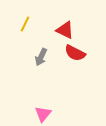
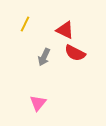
gray arrow: moved 3 px right
pink triangle: moved 5 px left, 11 px up
